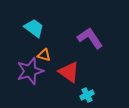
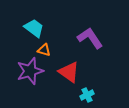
orange triangle: moved 5 px up
